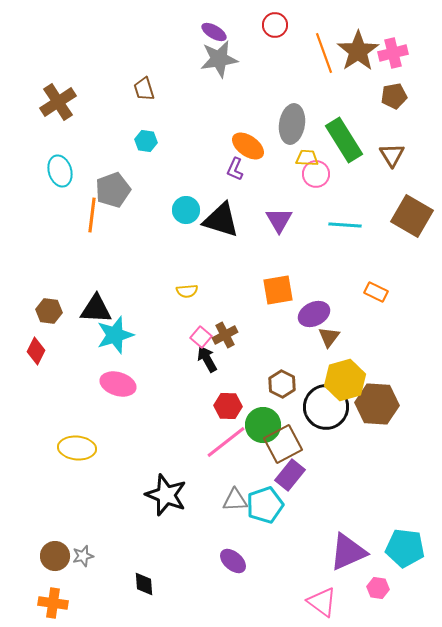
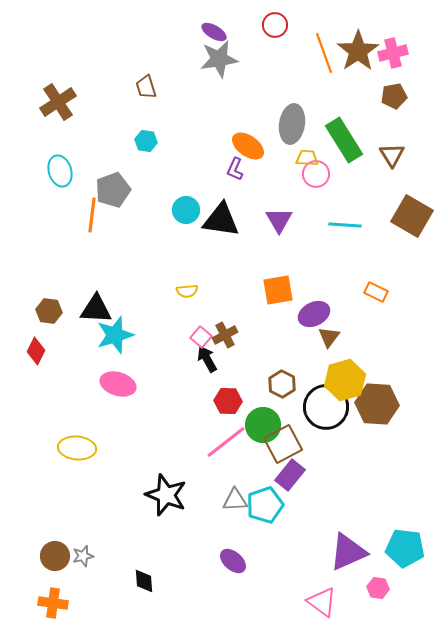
brown trapezoid at (144, 89): moved 2 px right, 2 px up
black triangle at (221, 220): rotated 9 degrees counterclockwise
red hexagon at (228, 406): moved 5 px up
black diamond at (144, 584): moved 3 px up
